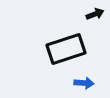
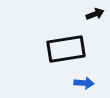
black rectangle: rotated 9 degrees clockwise
